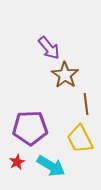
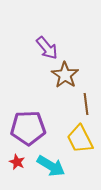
purple arrow: moved 2 px left
purple pentagon: moved 2 px left
red star: rotated 21 degrees counterclockwise
